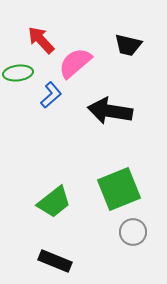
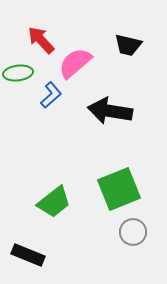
black rectangle: moved 27 px left, 6 px up
